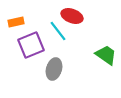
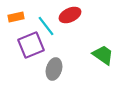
red ellipse: moved 2 px left, 1 px up; rotated 45 degrees counterclockwise
orange rectangle: moved 5 px up
cyan line: moved 12 px left, 5 px up
green trapezoid: moved 3 px left
